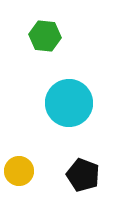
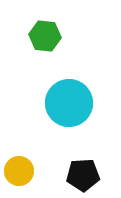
black pentagon: rotated 24 degrees counterclockwise
